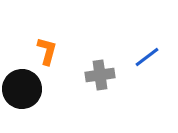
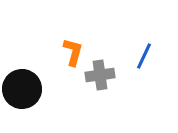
orange L-shape: moved 26 px right, 1 px down
blue line: moved 3 px left, 1 px up; rotated 28 degrees counterclockwise
